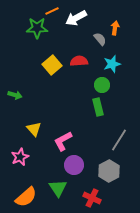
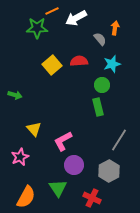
orange semicircle: rotated 20 degrees counterclockwise
